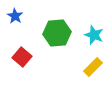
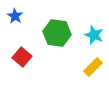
green hexagon: rotated 12 degrees clockwise
